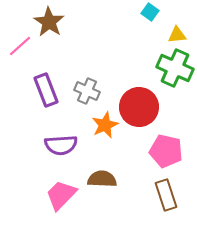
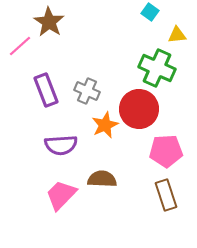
green cross: moved 18 px left
red circle: moved 2 px down
pink pentagon: rotated 16 degrees counterclockwise
